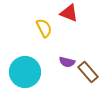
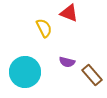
brown rectangle: moved 4 px right, 3 px down
